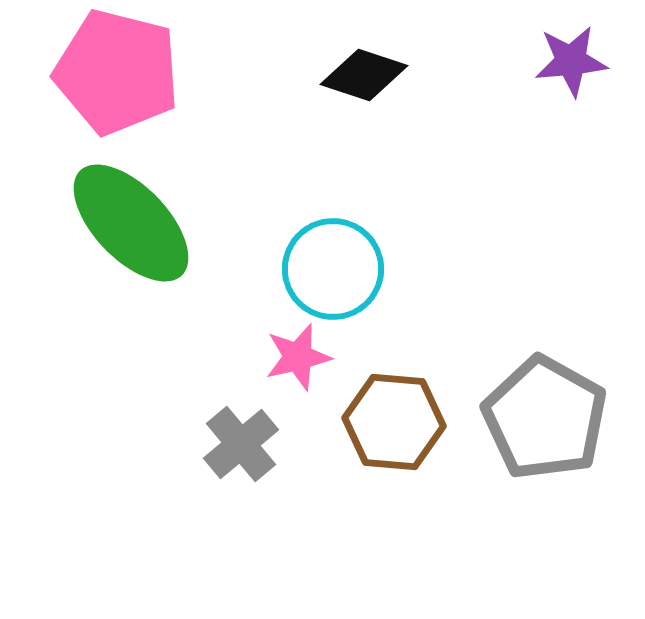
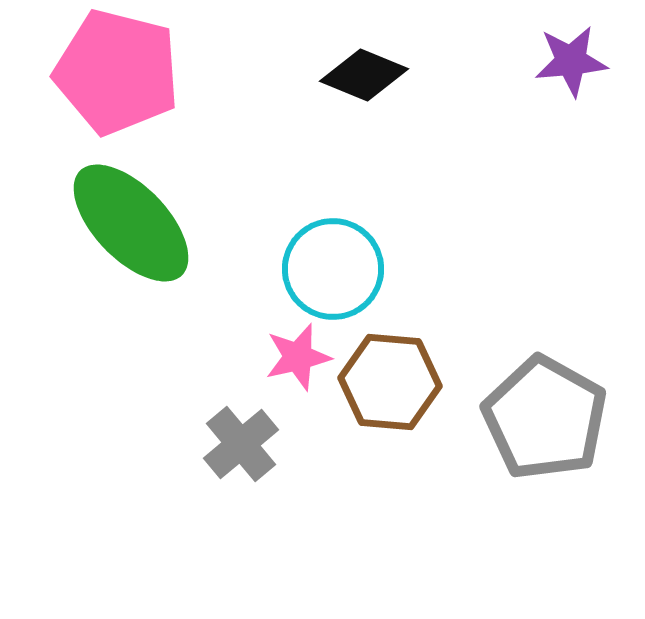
black diamond: rotated 4 degrees clockwise
brown hexagon: moved 4 px left, 40 px up
